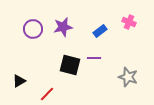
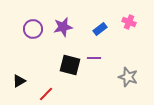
blue rectangle: moved 2 px up
red line: moved 1 px left
